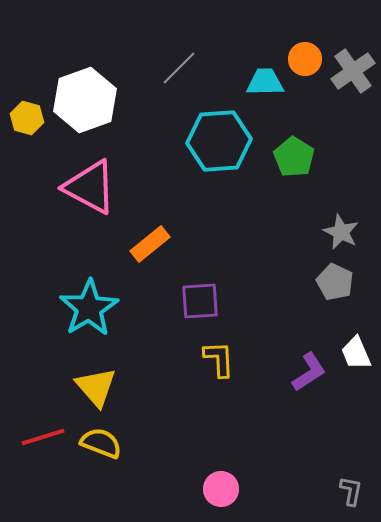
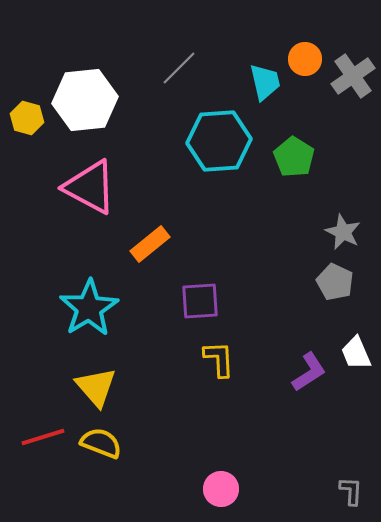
gray cross: moved 5 px down
cyan trapezoid: rotated 78 degrees clockwise
white hexagon: rotated 14 degrees clockwise
gray star: moved 2 px right
gray L-shape: rotated 8 degrees counterclockwise
